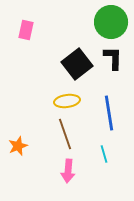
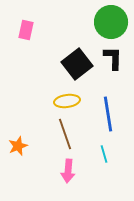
blue line: moved 1 px left, 1 px down
